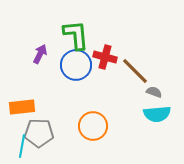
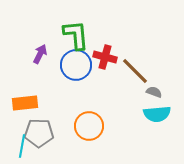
orange rectangle: moved 3 px right, 4 px up
orange circle: moved 4 px left
